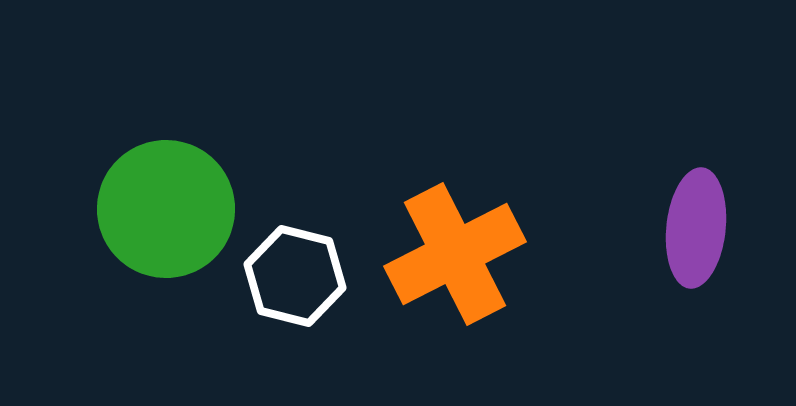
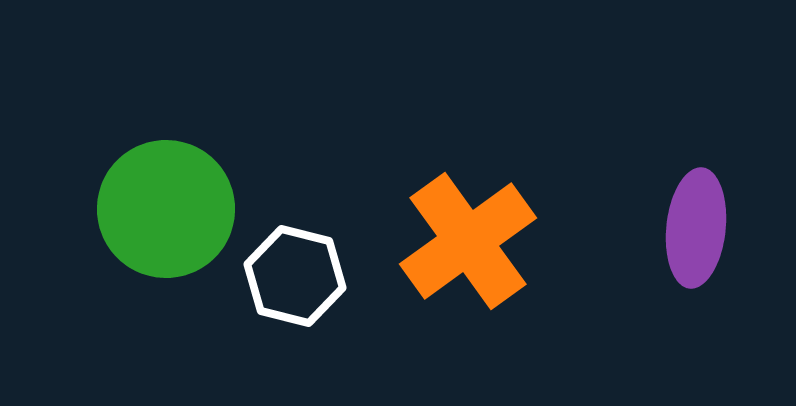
orange cross: moved 13 px right, 13 px up; rotated 9 degrees counterclockwise
